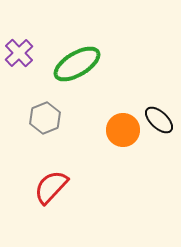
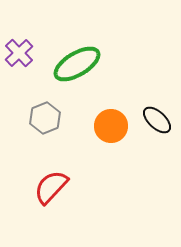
black ellipse: moved 2 px left
orange circle: moved 12 px left, 4 px up
